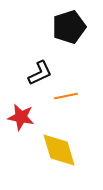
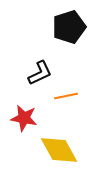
red star: moved 3 px right, 1 px down
yellow diamond: rotated 12 degrees counterclockwise
